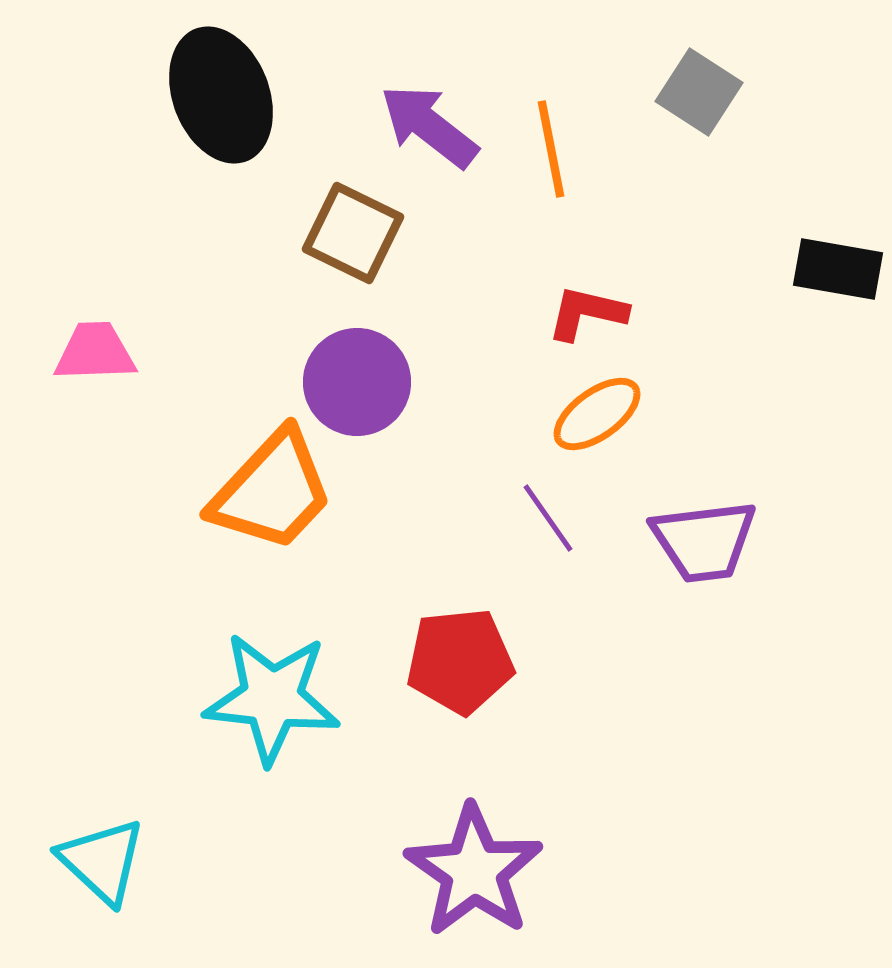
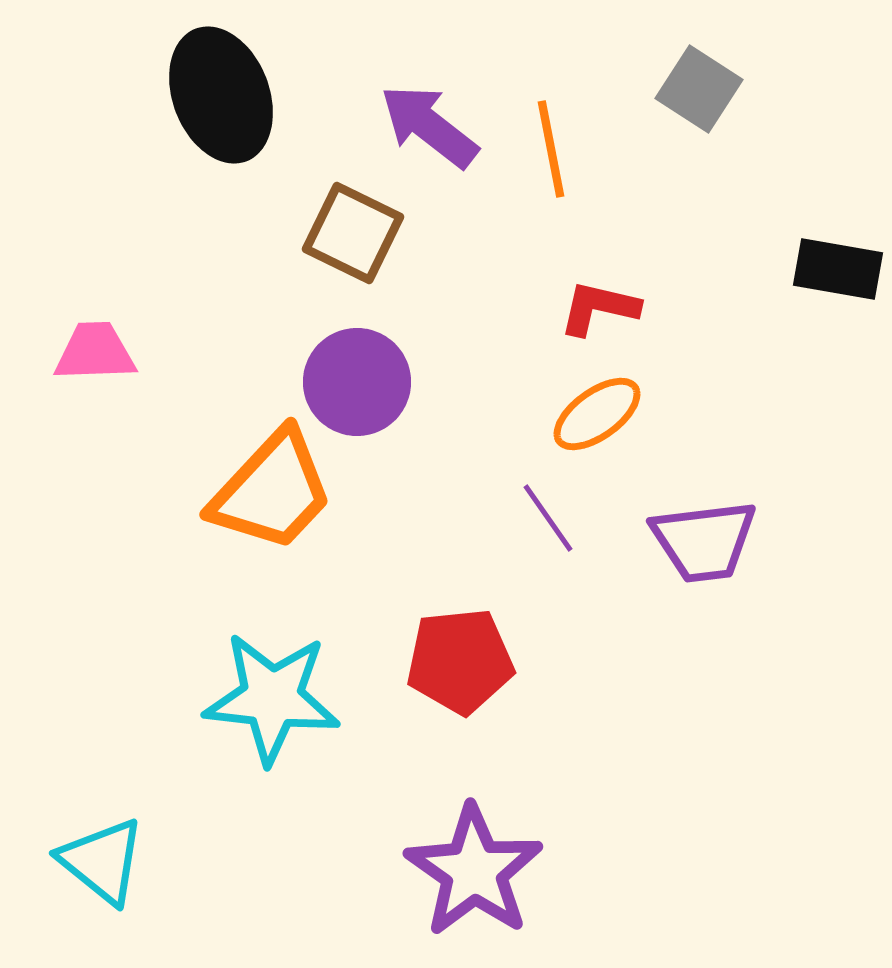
gray square: moved 3 px up
red L-shape: moved 12 px right, 5 px up
cyan triangle: rotated 4 degrees counterclockwise
